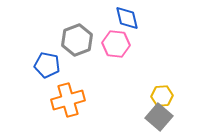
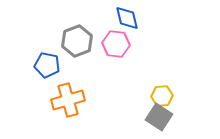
gray hexagon: moved 1 px down
gray square: rotated 8 degrees counterclockwise
